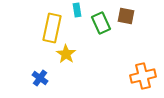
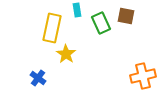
blue cross: moved 2 px left
